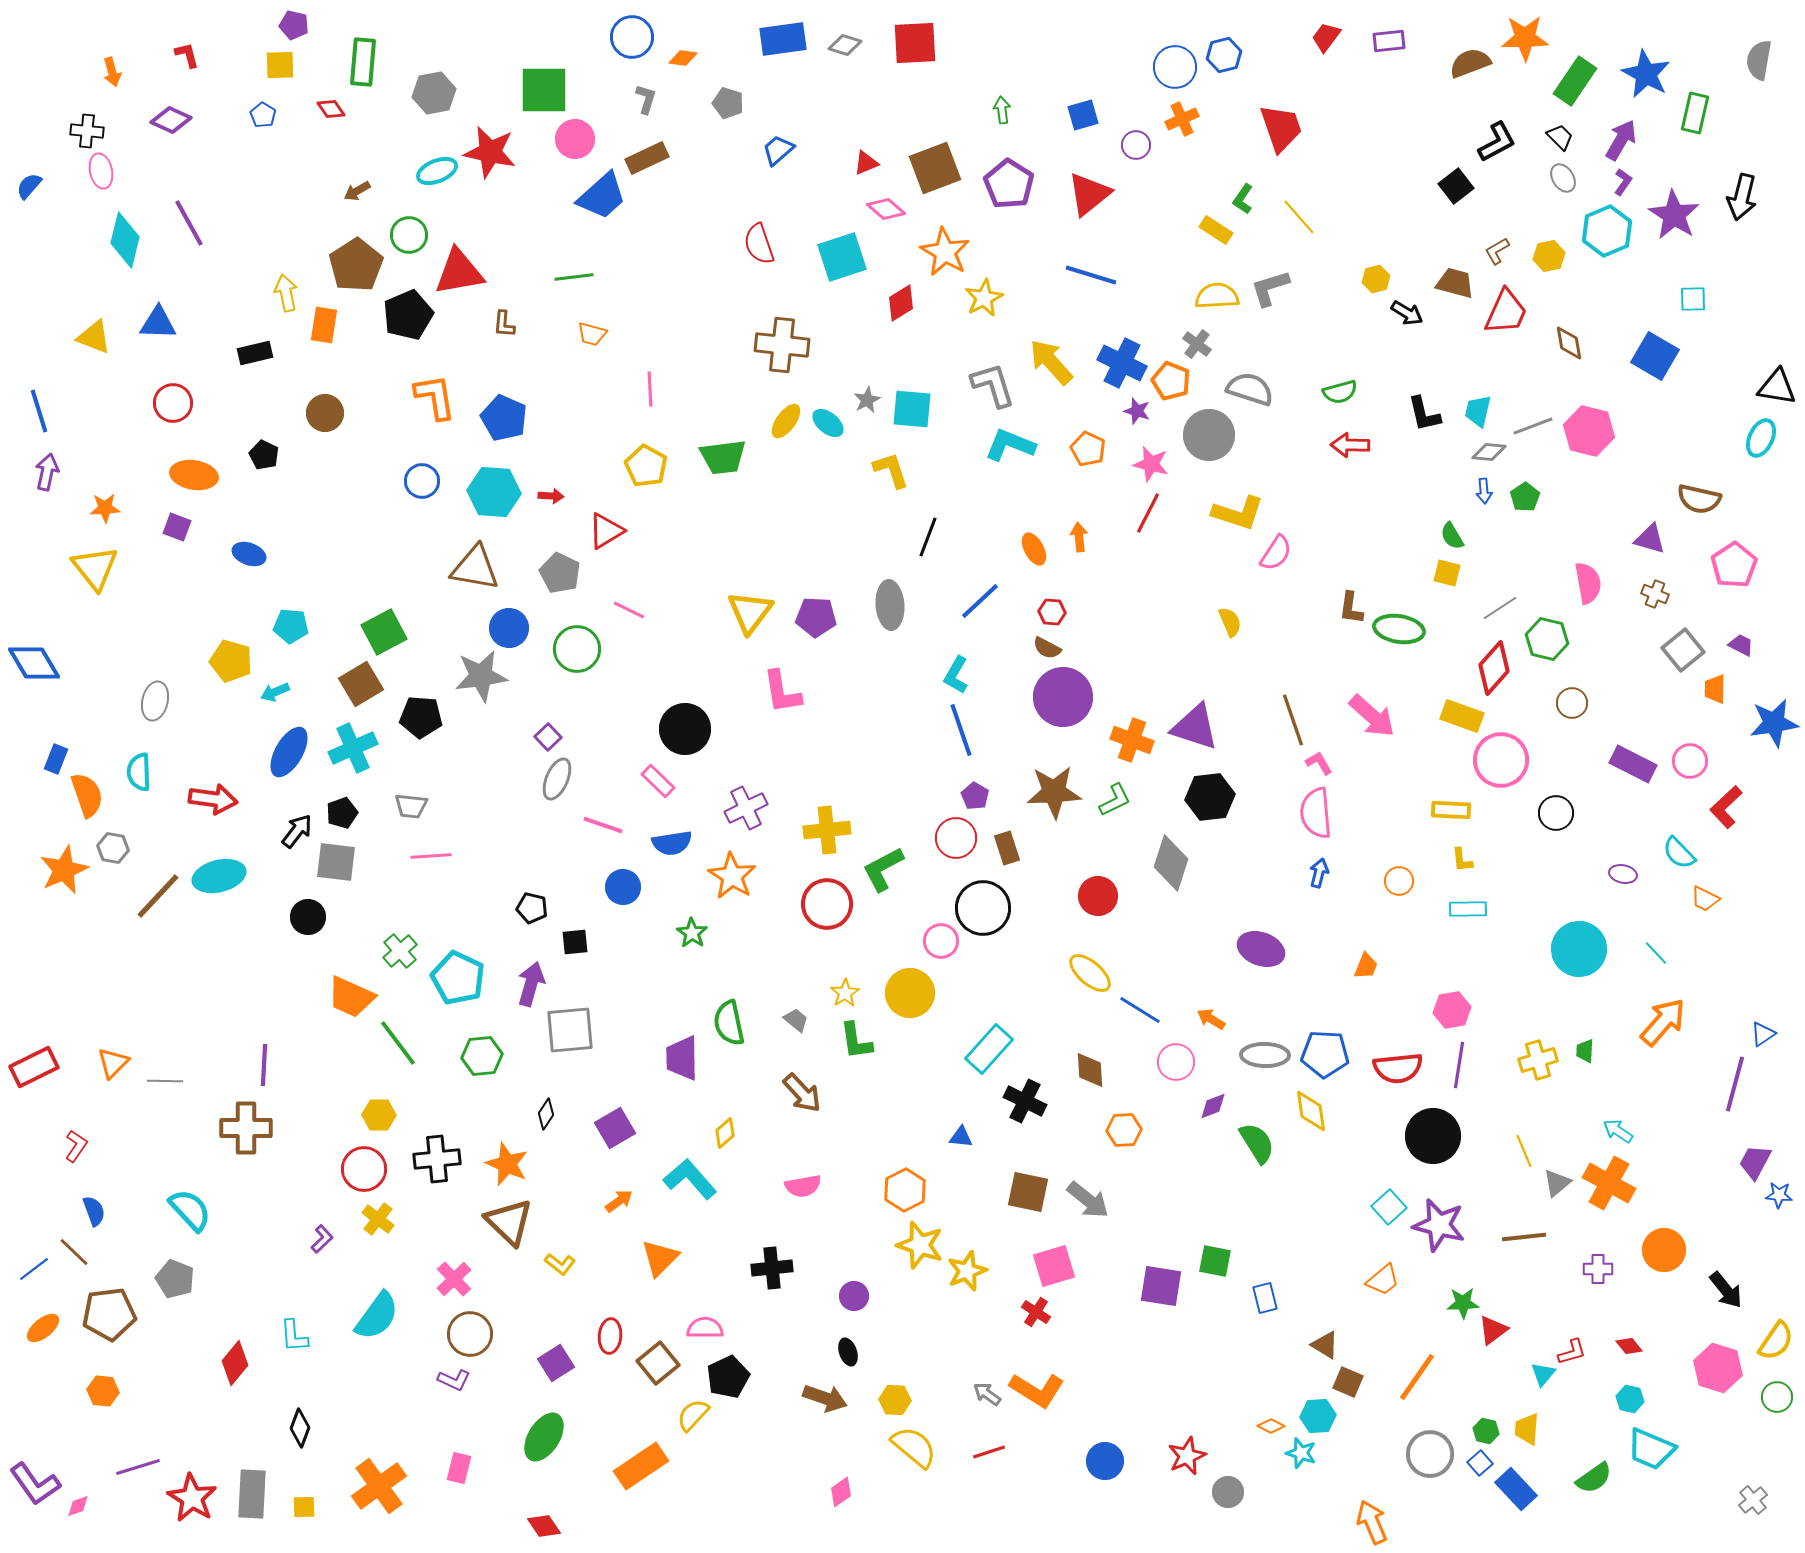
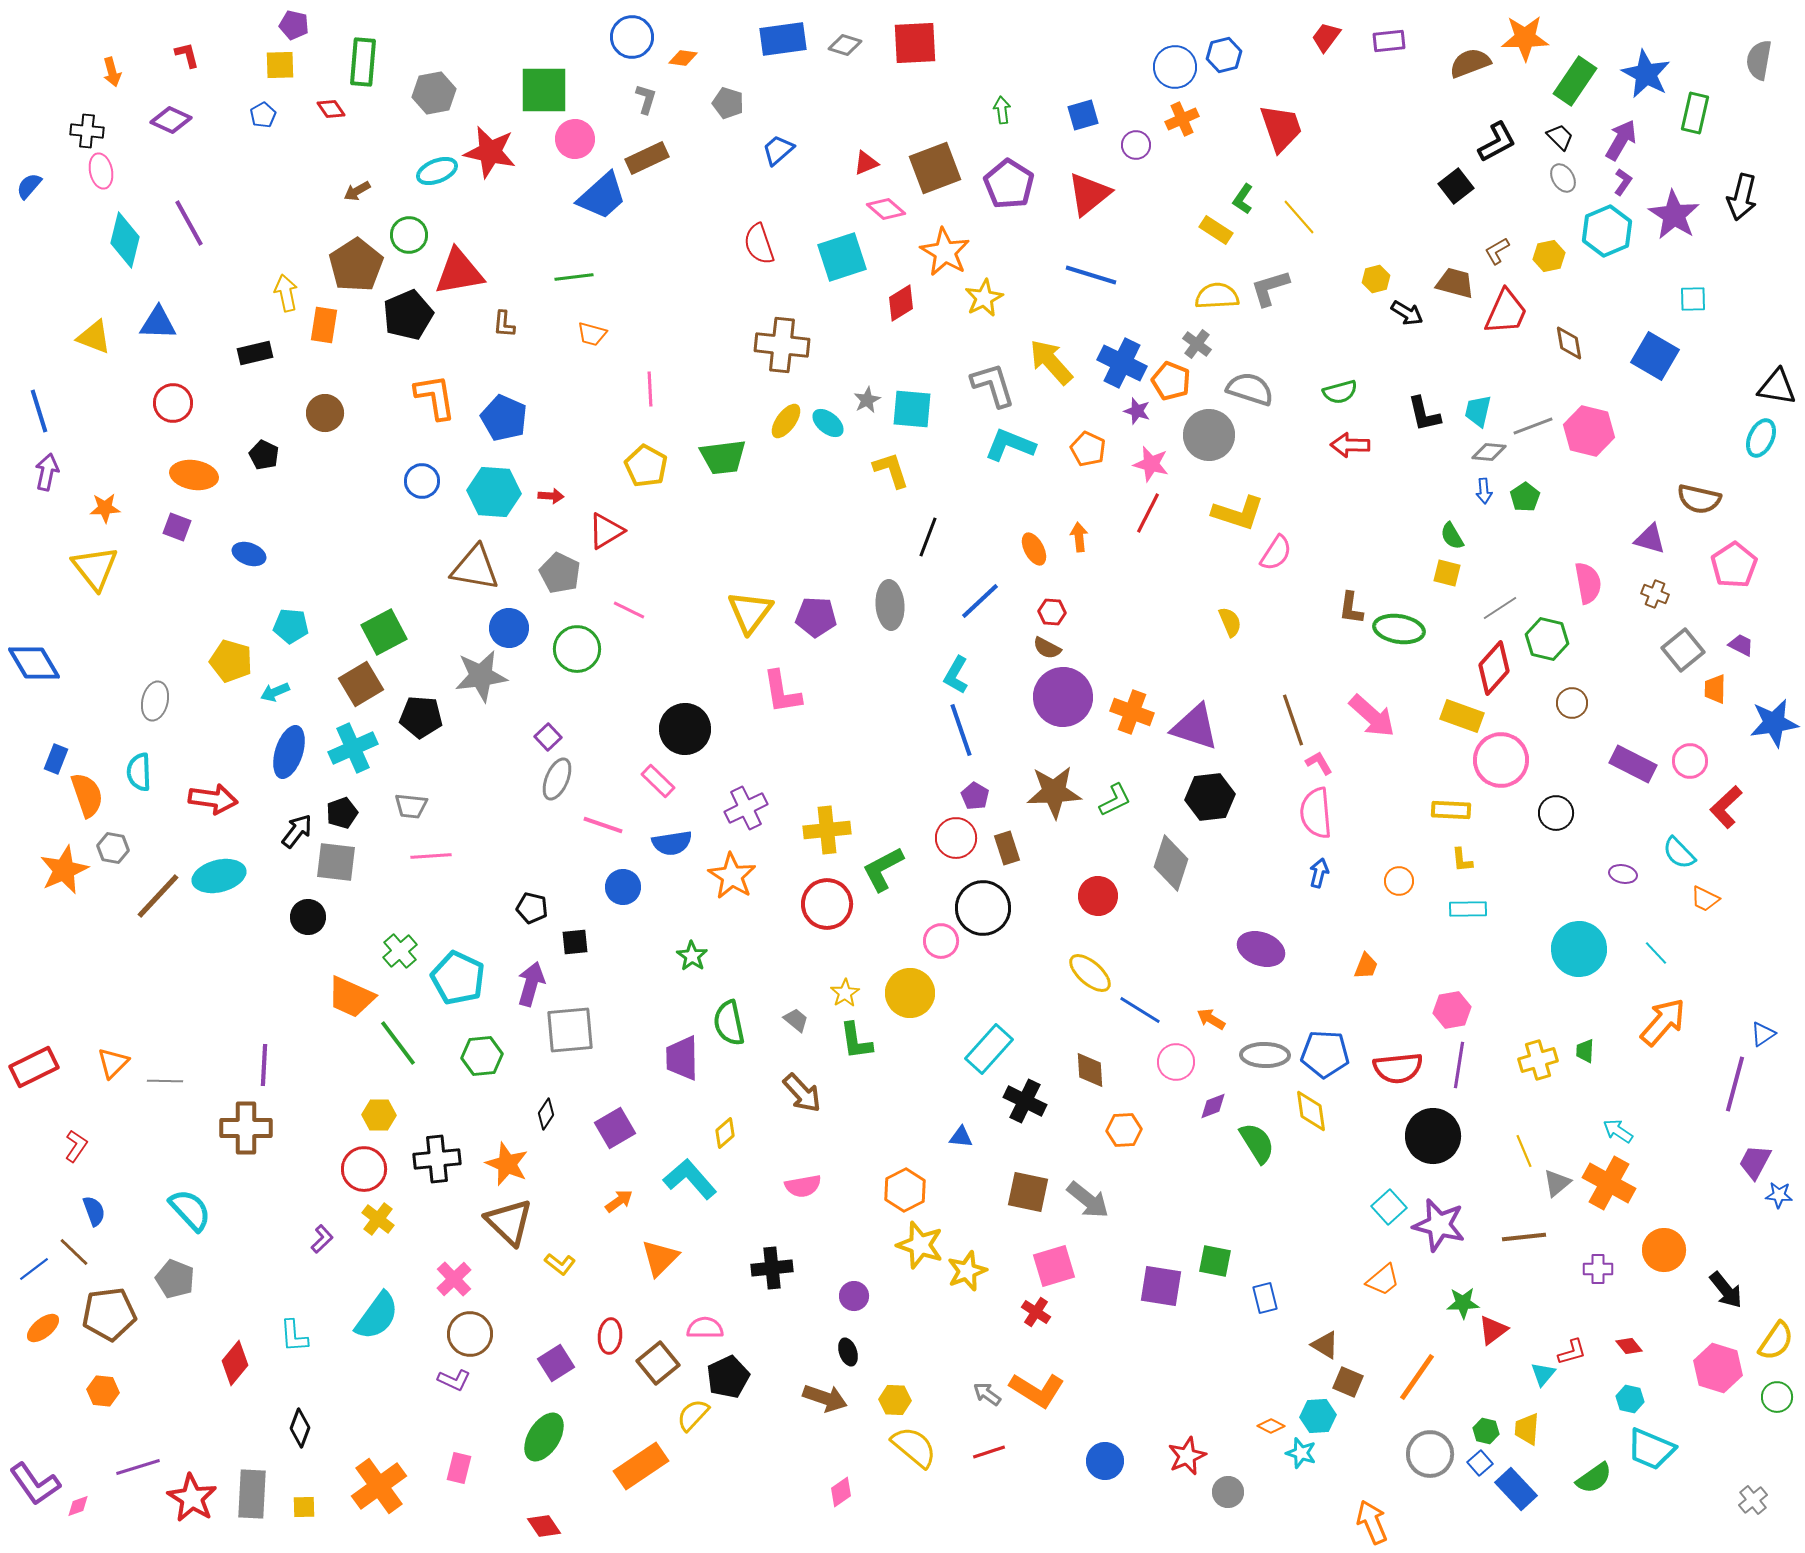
blue pentagon at (263, 115): rotated 10 degrees clockwise
orange cross at (1132, 740): moved 28 px up
blue ellipse at (289, 752): rotated 12 degrees counterclockwise
green star at (692, 933): moved 23 px down
